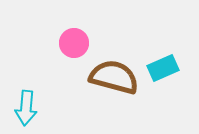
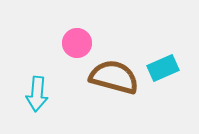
pink circle: moved 3 px right
cyan arrow: moved 11 px right, 14 px up
